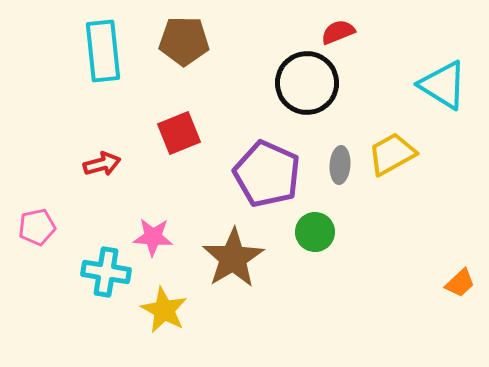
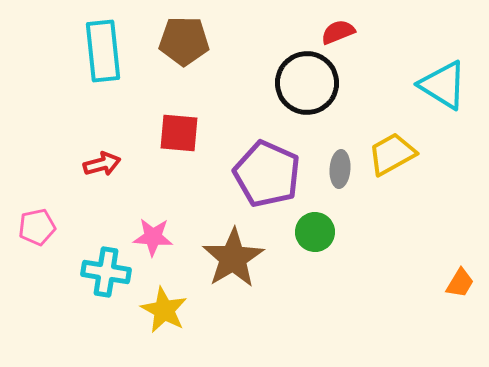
red square: rotated 27 degrees clockwise
gray ellipse: moved 4 px down
orange trapezoid: rotated 16 degrees counterclockwise
